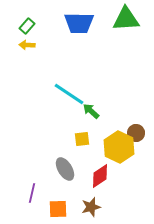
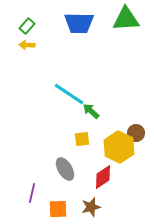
red diamond: moved 3 px right, 1 px down
